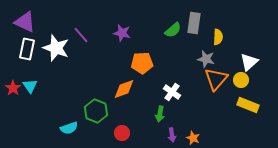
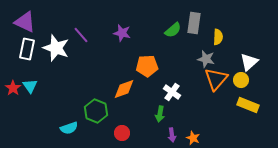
orange pentagon: moved 5 px right, 3 px down
